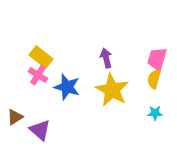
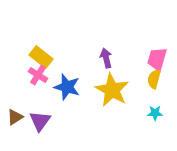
purple triangle: moved 9 px up; rotated 25 degrees clockwise
